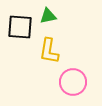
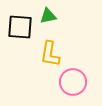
yellow L-shape: moved 1 px right, 3 px down
